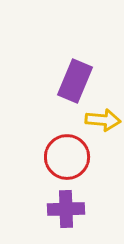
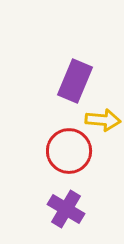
red circle: moved 2 px right, 6 px up
purple cross: rotated 33 degrees clockwise
